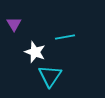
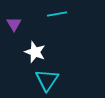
cyan line: moved 8 px left, 23 px up
cyan triangle: moved 3 px left, 4 px down
